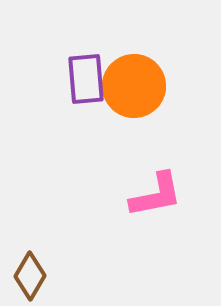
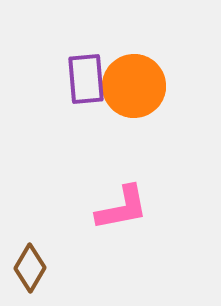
pink L-shape: moved 34 px left, 13 px down
brown diamond: moved 8 px up
